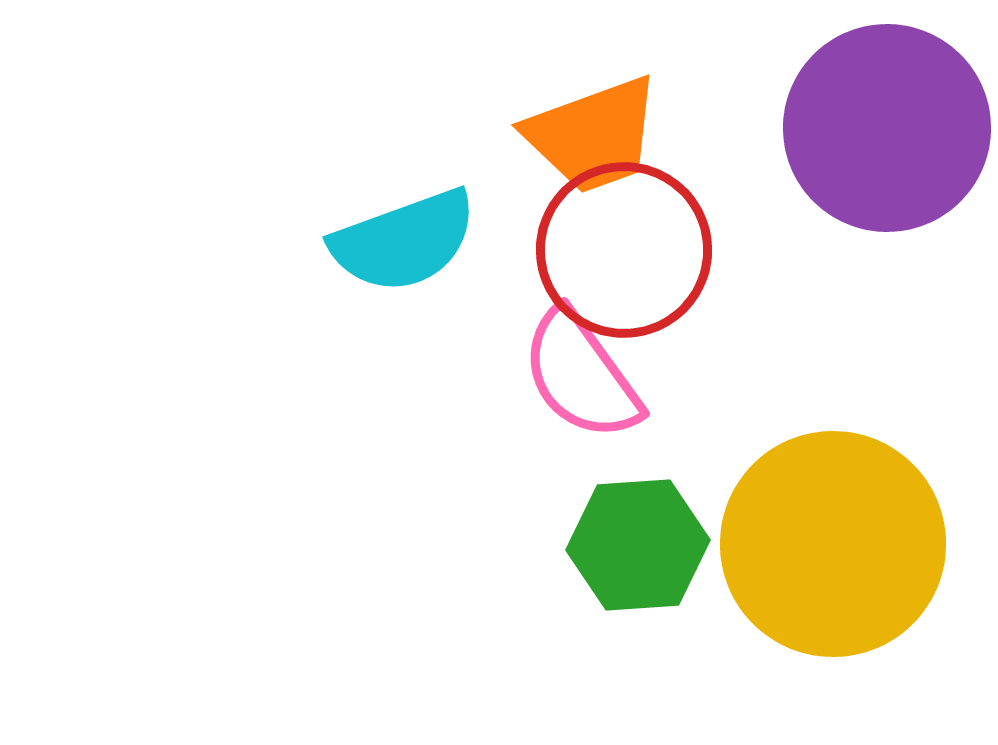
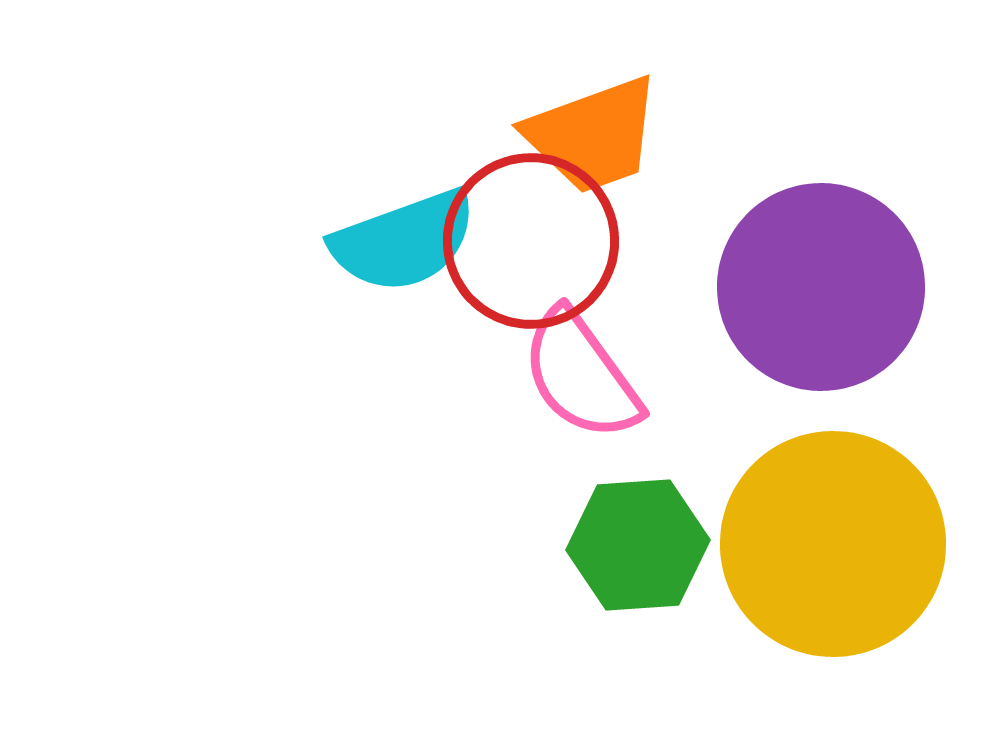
purple circle: moved 66 px left, 159 px down
red circle: moved 93 px left, 9 px up
